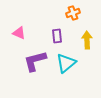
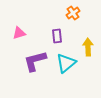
orange cross: rotated 16 degrees counterclockwise
pink triangle: rotated 40 degrees counterclockwise
yellow arrow: moved 1 px right, 7 px down
